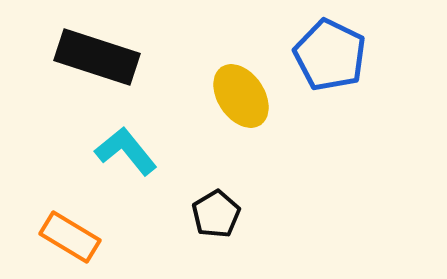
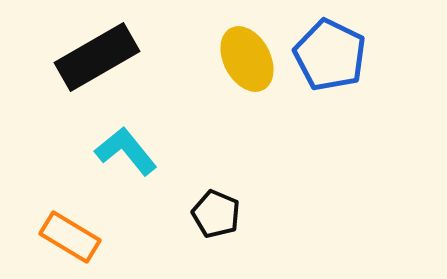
black rectangle: rotated 48 degrees counterclockwise
yellow ellipse: moved 6 px right, 37 px up; rotated 6 degrees clockwise
black pentagon: rotated 18 degrees counterclockwise
